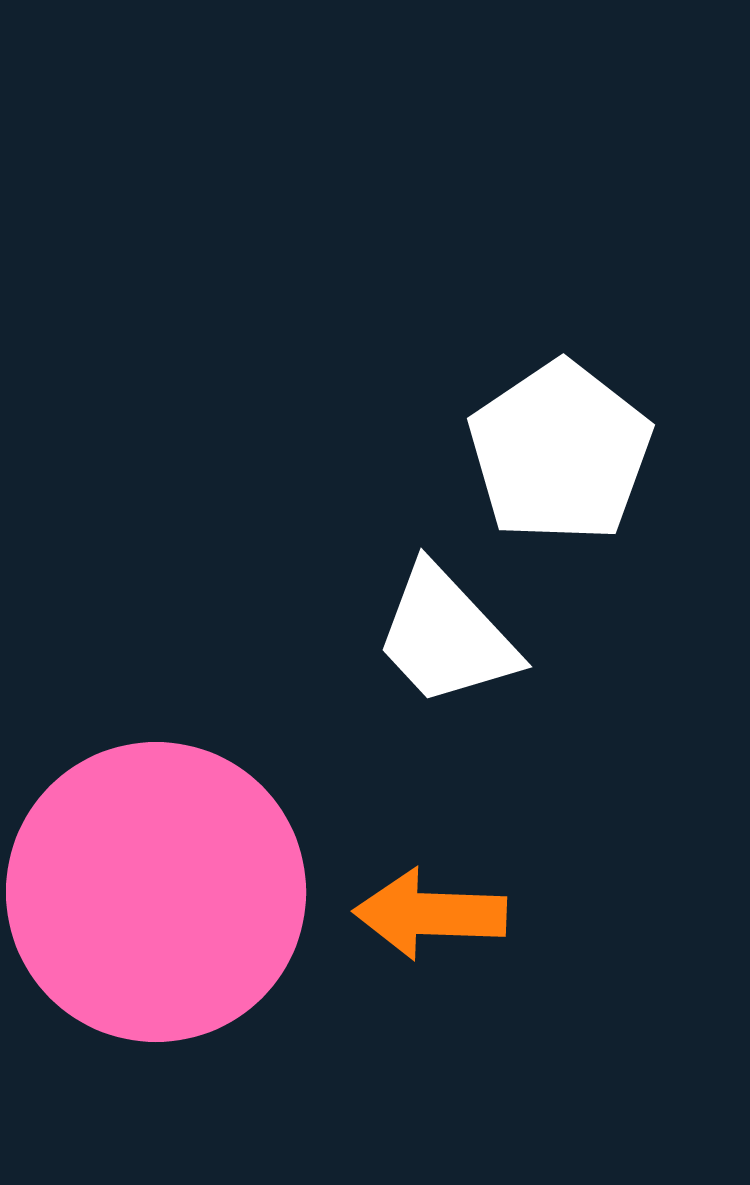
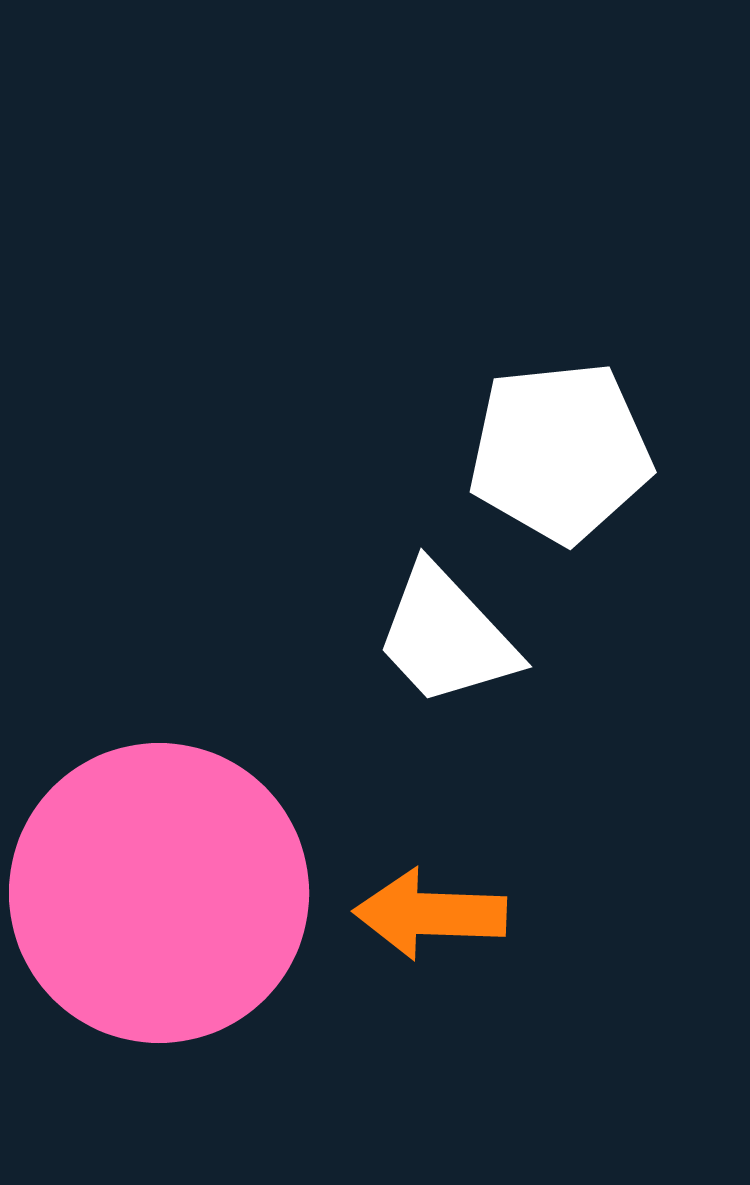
white pentagon: rotated 28 degrees clockwise
pink circle: moved 3 px right, 1 px down
